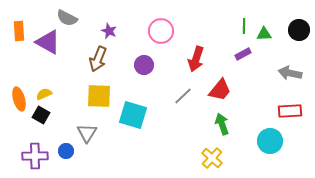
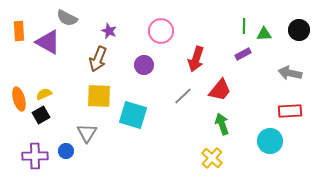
black square: rotated 30 degrees clockwise
